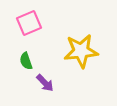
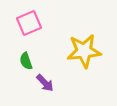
yellow star: moved 3 px right
